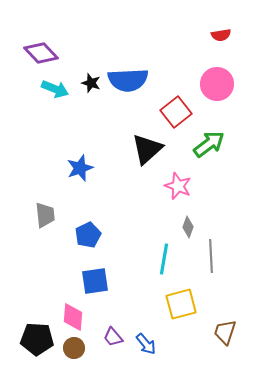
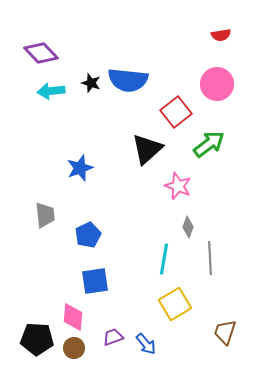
blue semicircle: rotated 9 degrees clockwise
cyan arrow: moved 4 px left, 2 px down; rotated 152 degrees clockwise
gray line: moved 1 px left, 2 px down
yellow square: moved 6 px left; rotated 16 degrees counterclockwise
purple trapezoid: rotated 110 degrees clockwise
